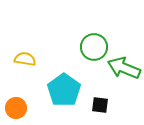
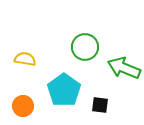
green circle: moved 9 px left
orange circle: moved 7 px right, 2 px up
